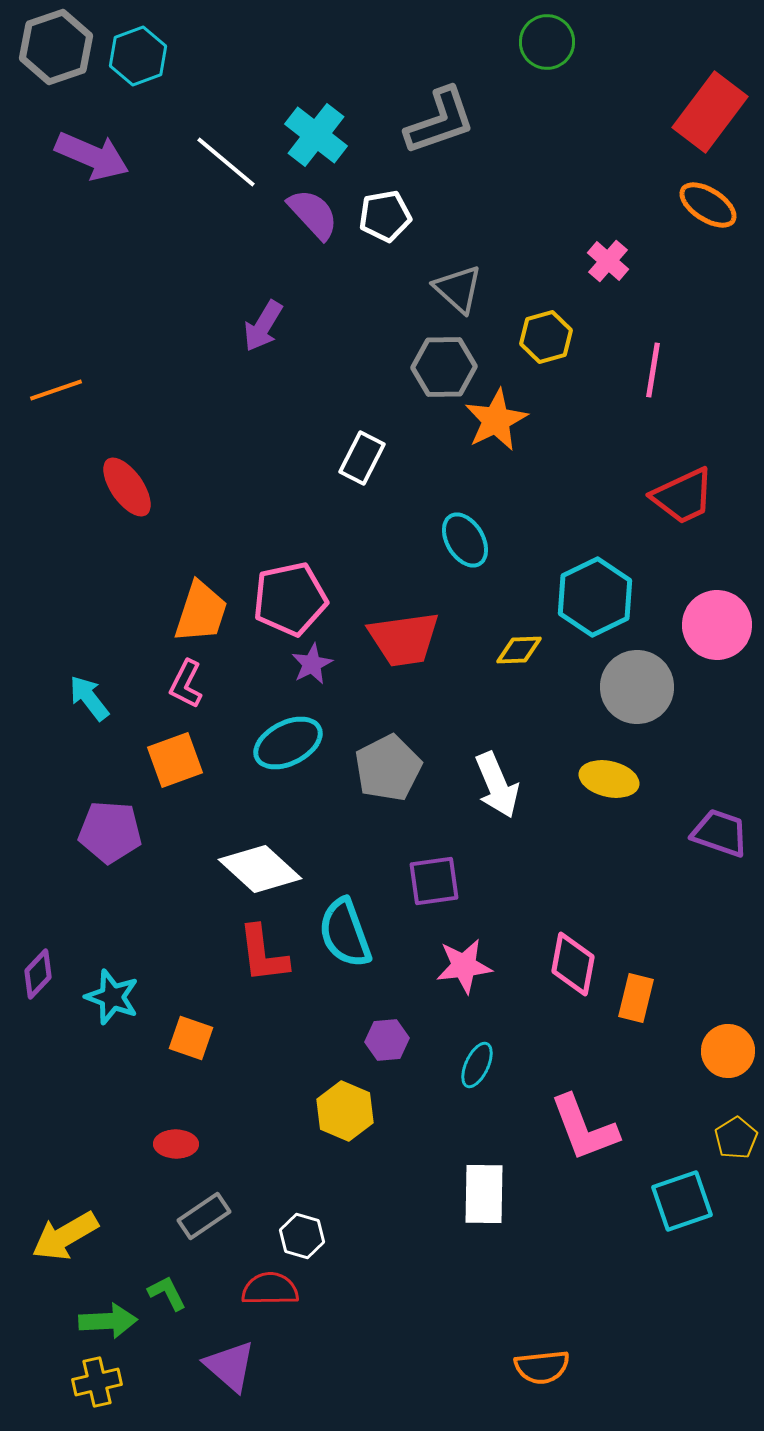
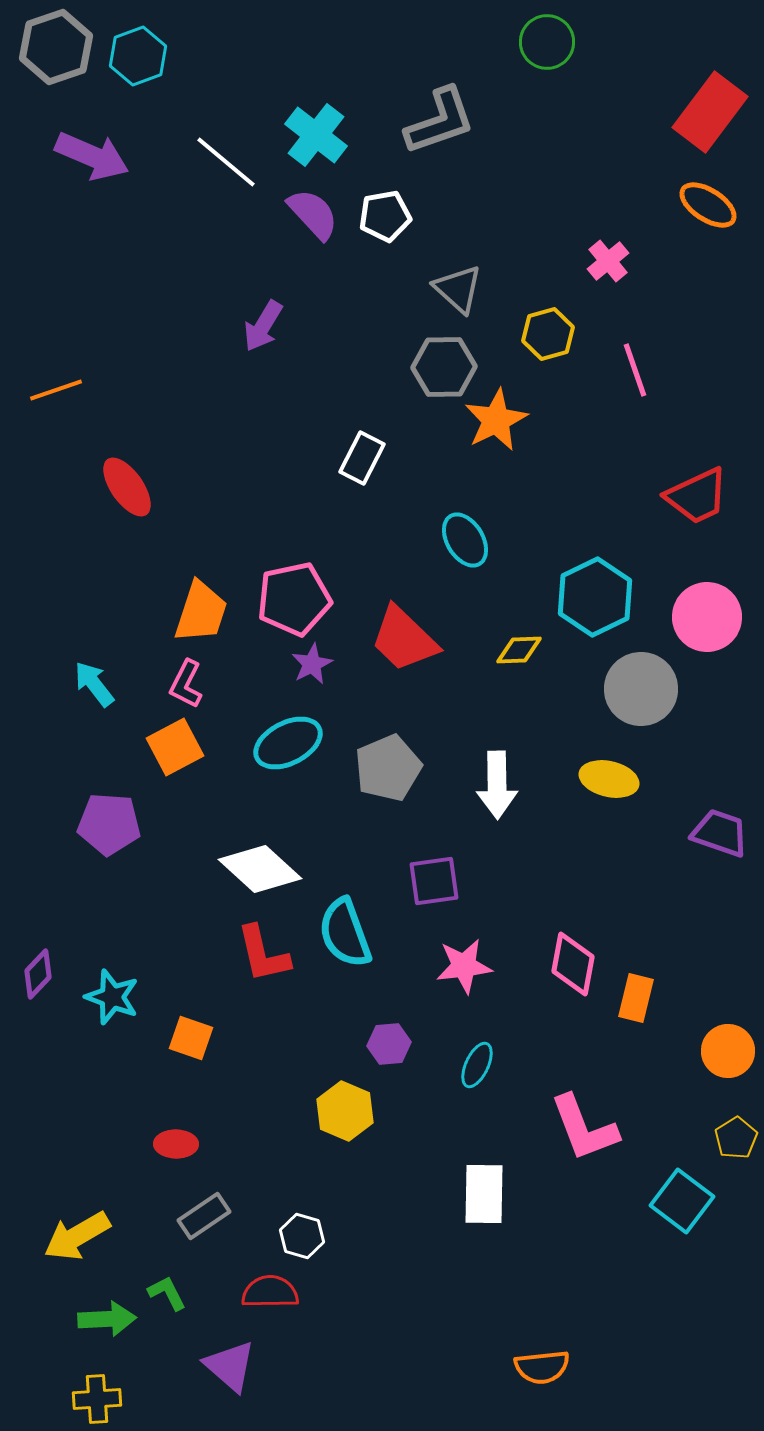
pink cross at (608, 261): rotated 9 degrees clockwise
yellow hexagon at (546, 337): moved 2 px right, 3 px up
pink line at (653, 370): moved 18 px left; rotated 28 degrees counterclockwise
red trapezoid at (683, 496): moved 14 px right
pink pentagon at (290, 599): moved 4 px right
pink circle at (717, 625): moved 10 px left, 8 px up
red trapezoid at (404, 639): rotated 52 degrees clockwise
gray circle at (637, 687): moved 4 px right, 2 px down
cyan arrow at (89, 698): moved 5 px right, 14 px up
orange square at (175, 760): moved 13 px up; rotated 8 degrees counterclockwise
gray pentagon at (388, 768): rotated 4 degrees clockwise
white arrow at (497, 785): rotated 22 degrees clockwise
purple pentagon at (110, 832): moved 1 px left, 8 px up
red L-shape at (263, 954): rotated 6 degrees counterclockwise
purple hexagon at (387, 1040): moved 2 px right, 4 px down
cyan square at (682, 1201): rotated 34 degrees counterclockwise
yellow arrow at (65, 1236): moved 12 px right
red semicircle at (270, 1289): moved 3 px down
green arrow at (108, 1321): moved 1 px left, 2 px up
yellow cross at (97, 1382): moved 17 px down; rotated 9 degrees clockwise
